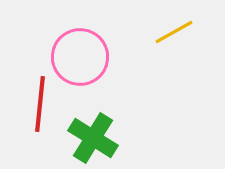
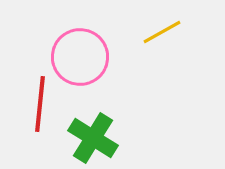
yellow line: moved 12 px left
